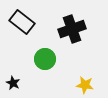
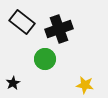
black cross: moved 13 px left
black star: rotated 16 degrees clockwise
